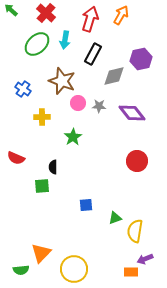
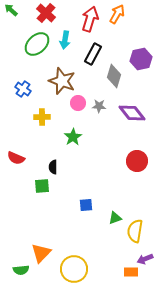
orange arrow: moved 4 px left, 1 px up
gray diamond: rotated 60 degrees counterclockwise
